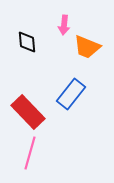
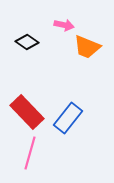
pink arrow: rotated 84 degrees counterclockwise
black diamond: rotated 50 degrees counterclockwise
blue rectangle: moved 3 px left, 24 px down
red rectangle: moved 1 px left
